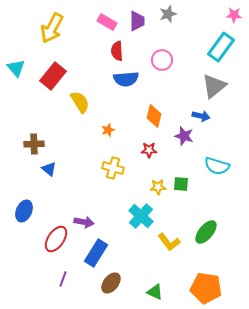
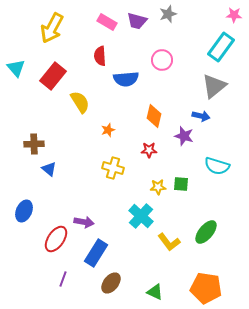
purple trapezoid: rotated 105 degrees clockwise
red semicircle: moved 17 px left, 5 px down
